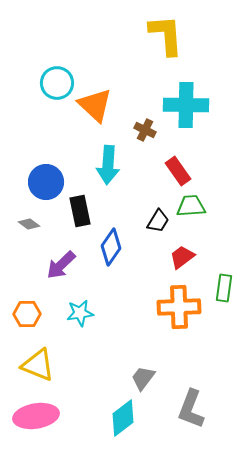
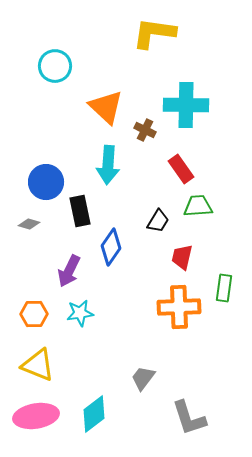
yellow L-shape: moved 12 px left, 2 px up; rotated 78 degrees counterclockwise
cyan circle: moved 2 px left, 17 px up
orange triangle: moved 11 px right, 2 px down
red rectangle: moved 3 px right, 2 px up
green trapezoid: moved 7 px right
gray diamond: rotated 20 degrees counterclockwise
red trapezoid: rotated 40 degrees counterclockwise
purple arrow: moved 8 px right, 6 px down; rotated 20 degrees counterclockwise
orange hexagon: moved 7 px right
gray L-shape: moved 2 px left, 9 px down; rotated 39 degrees counterclockwise
cyan diamond: moved 29 px left, 4 px up
